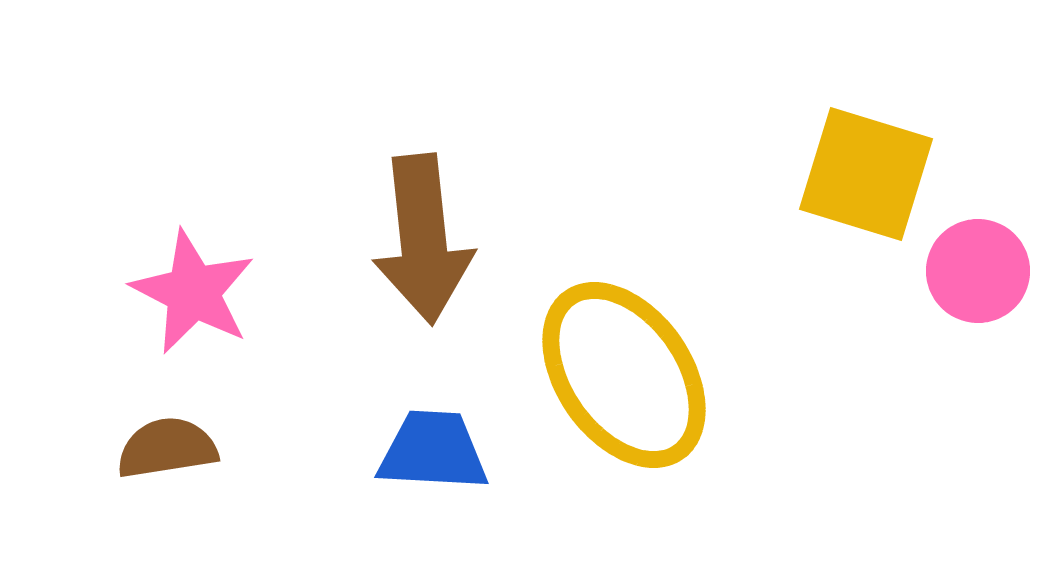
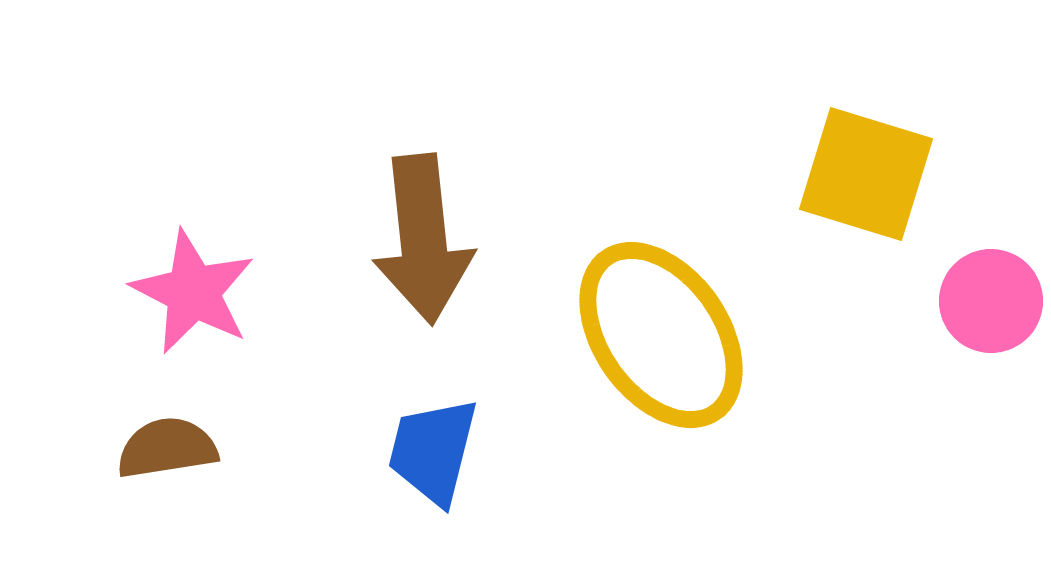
pink circle: moved 13 px right, 30 px down
yellow ellipse: moved 37 px right, 40 px up
blue trapezoid: rotated 79 degrees counterclockwise
